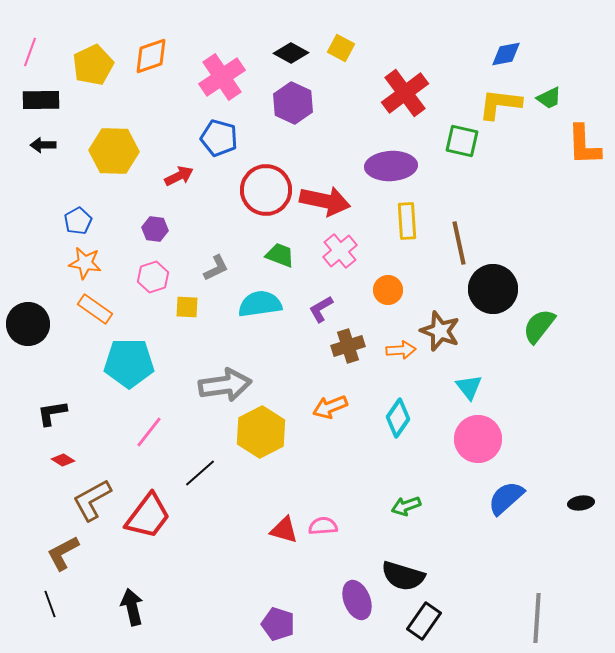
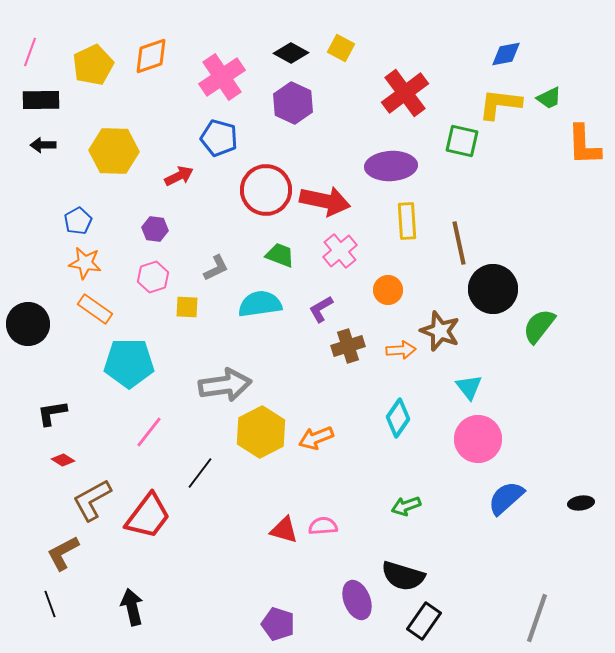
orange arrow at (330, 407): moved 14 px left, 31 px down
black line at (200, 473): rotated 12 degrees counterclockwise
gray line at (537, 618): rotated 15 degrees clockwise
